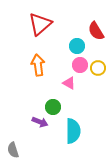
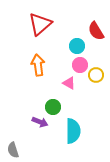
yellow circle: moved 2 px left, 7 px down
